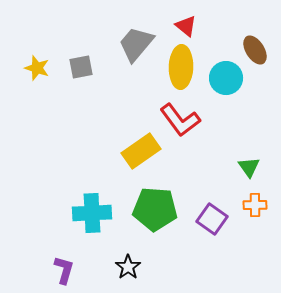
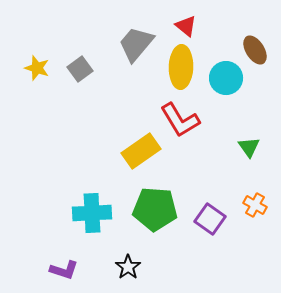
gray square: moved 1 px left, 2 px down; rotated 25 degrees counterclockwise
red L-shape: rotated 6 degrees clockwise
green triangle: moved 20 px up
orange cross: rotated 30 degrees clockwise
purple square: moved 2 px left
purple L-shape: rotated 92 degrees clockwise
